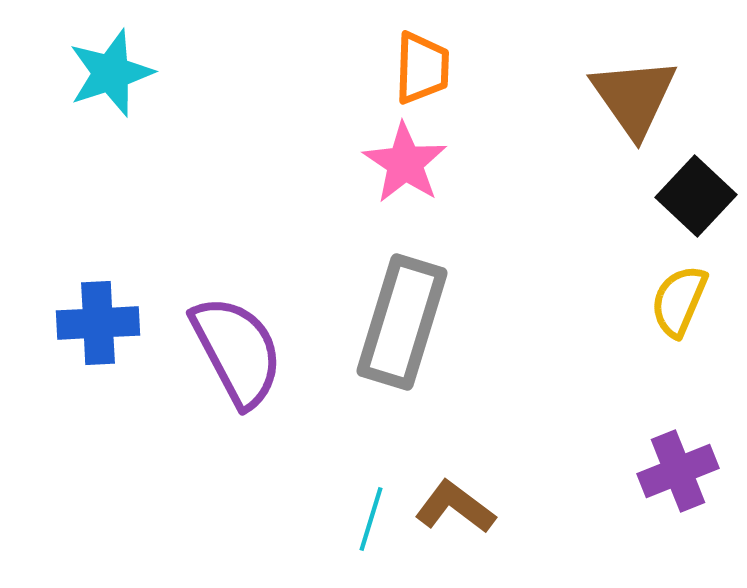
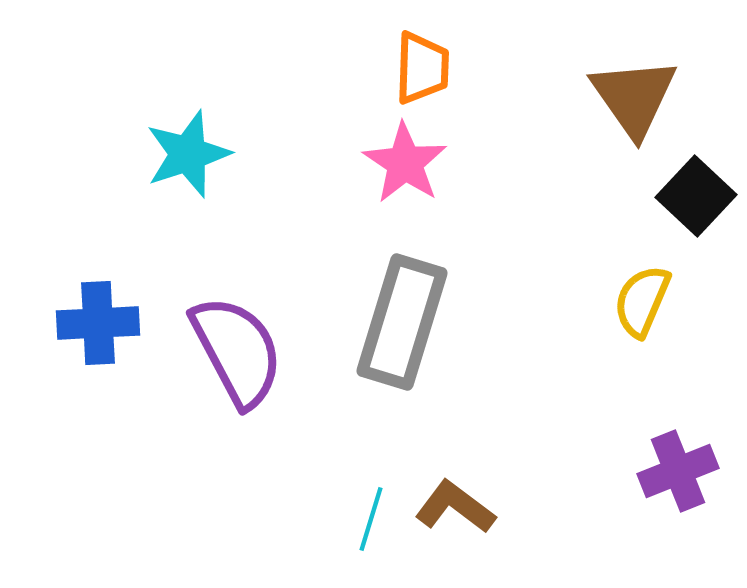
cyan star: moved 77 px right, 81 px down
yellow semicircle: moved 37 px left
